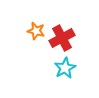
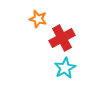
orange star: moved 2 px right, 12 px up
